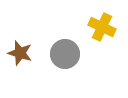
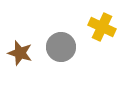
gray circle: moved 4 px left, 7 px up
